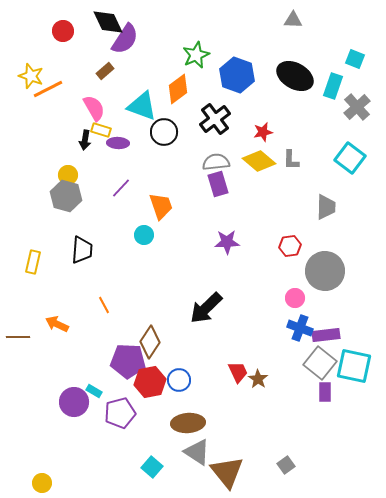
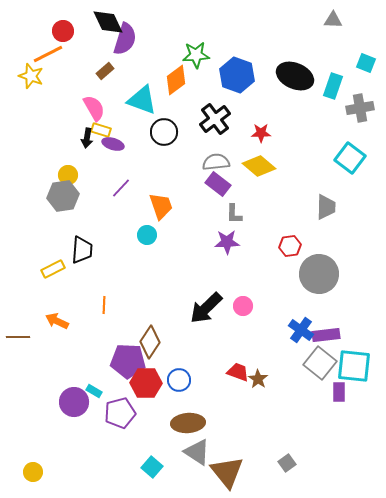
gray triangle at (293, 20): moved 40 px right
purple semicircle at (125, 39): rotated 16 degrees counterclockwise
green star at (196, 55): rotated 20 degrees clockwise
cyan square at (355, 59): moved 11 px right, 4 px down
black ellipse at (295, 76): rotated 6 degrees counterclockwise
orange line at (48, 89): moved 35 px up
orange diamond at (178, 89): moved 2 px left, 9 px up
cyan triangle at (142, 106): moved 6 px up
gray cross at (357, 107): moved 3 px right, 1 px down; rotated 32 degrees clockwise
red star at (263, 132): moved 2 px left, 1 px down; rotated 12 degrees clockwise
black arrow at (85, 140): moved 2 px right, 2 px up
purple ellipse at (118, 143): moved 5 px left, 1 px down; rotated 15 degrees clockwise
gray L-shape at (291, 160): moved 57 px left, 54 px down
yellow diamond at (259, 161): moved 5 px down
purple rectangle at (218, 184): rotated 35 degrees counterclockwise
gray hexagon at (66, 196): moved 3 px left; rotated 24 degrees counterclockwise
cyan circle at (144, 235): moved 3 px right
yellow rectangle at (33, 262): moved 20 px right, 7 px down; rotated 50 degrees clockwise
gray circle at (325, 271): moved 6 px left, 3 px down
pink circle at (295, 298): moved 52 px left, 8 px down
orange line at (104, 305): rotated 30 degrees clockwise
orange arrow at (57, 324): moved 3 px up
blue cross at (300, 328): moved 1 px right, 2 px down; rotated 15 degrees clockwise
cyan square at (354, 366): rotated 6 degrees counterclockwise
red trapezoid at (238, 372): rotated 45 degrees counterclockwise
red hexagon at (150, 382): moved 4 px left, 1 px down; rotated 12 degrees clockwise
purple rectangle at (325, 392): moved 14 px right
gray square at (286, 465): moved 1 px right, 2 px up
yellow circle at (42, 483): moved 9 px left, 11 px up
